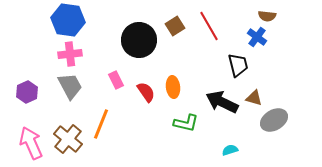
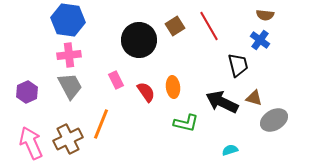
brown semicircle: moved 2 px left, 1 px up
blue cross: moved 3 px right, 3 px down
pink cross: moved 1 px left, 1 px down
brown cross: rotated 24 degrees clockwise
